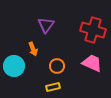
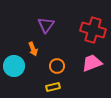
pink trapezoid: rotated 45 degrees counterclockwise
